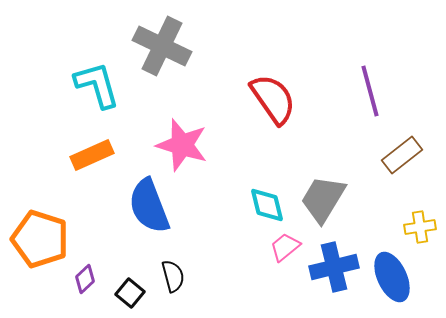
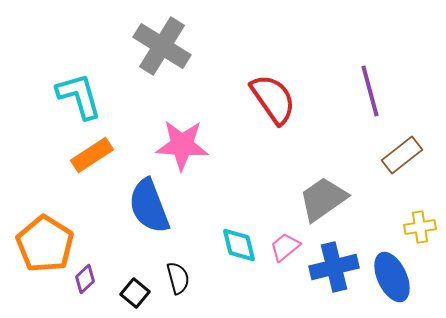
gray cross: rotated 6 degrees clockwise
cyan L-shape: moved 18 px left, 11 px down
pink star: rotated 14 degrees counterclockwise
orange rectangle: rotated 9 degrees counterclockwise
gray trapezoid: rotated 24 degrees clockwise
cyan diamond: moved 28 px left, 40 px down
orange pentagon: moved 5 px right, 5 px down; rotated 14 degrees clockwise
black semicircle: moved 5 px right, 2 px down
black square: moved 5 px right
